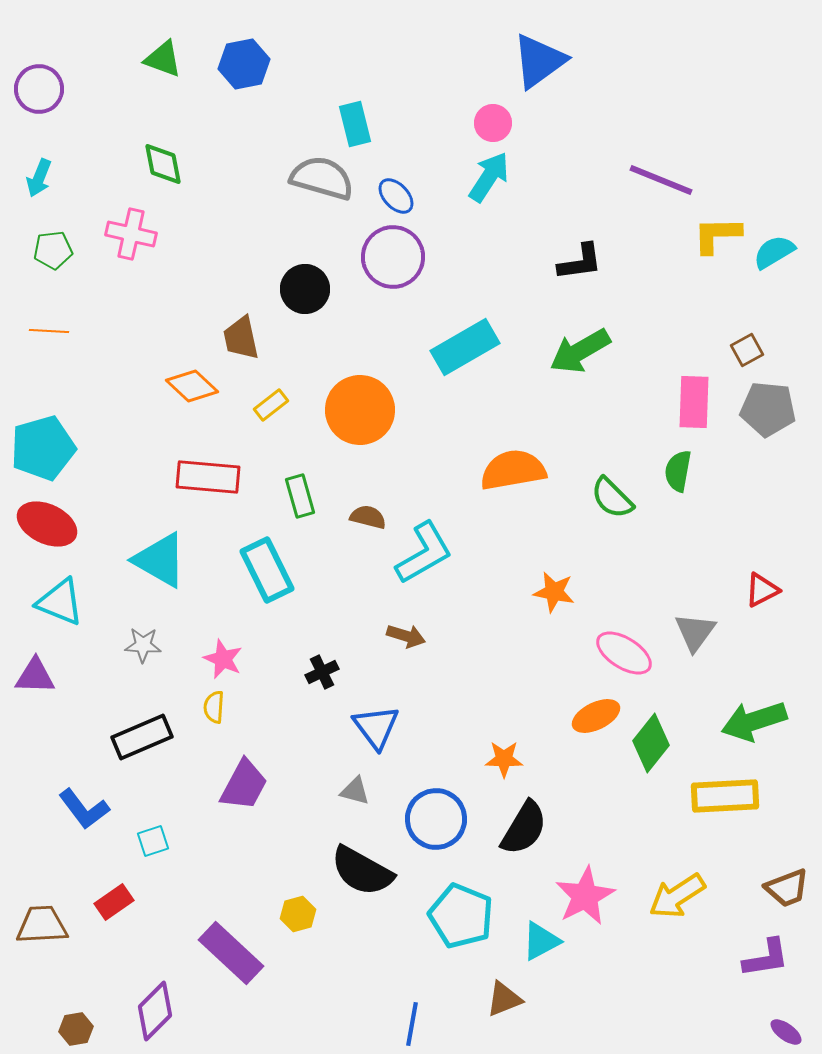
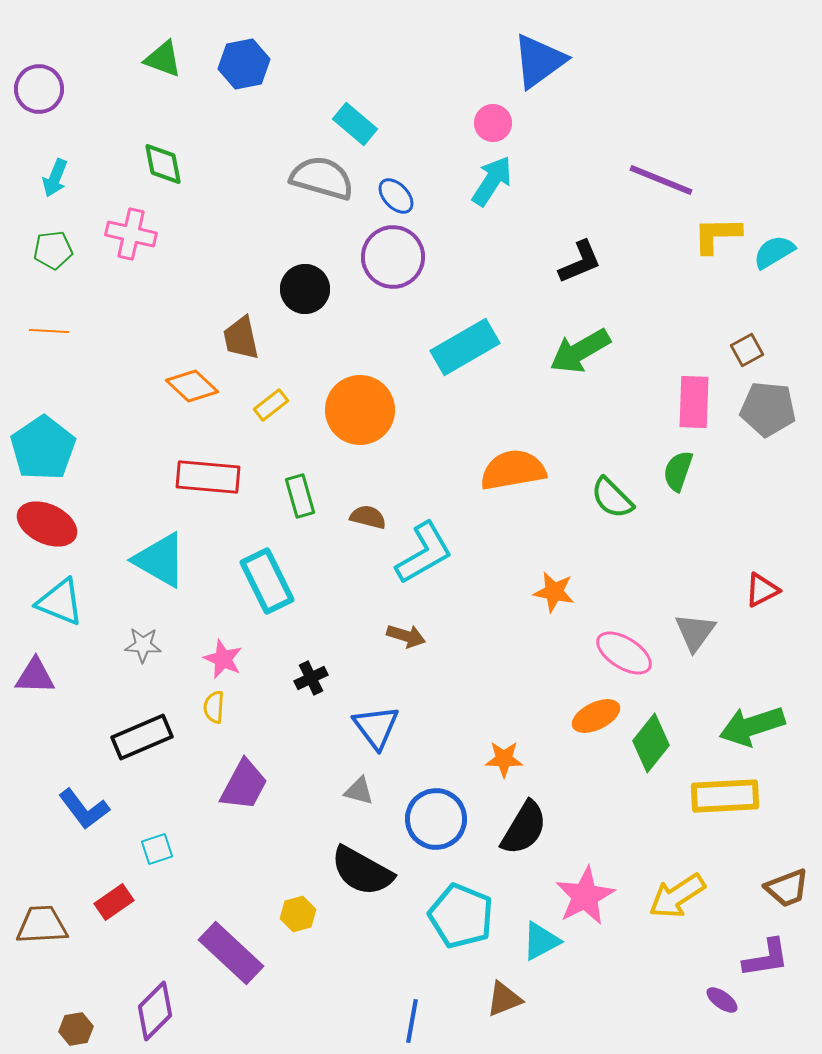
cyan rectangle at (355, 124): rotated 36 degrees counterclockwise
cyan arrow at (489, 177): moved 3 px right, 4 px down
cyan arrow at (39, 178): moved 16 px right
black L-shape at (580, 262): rotated 15 degrees counterclockwise
cyan pentagon at (43, 448): rotated 18 degrees counterclockwise
green semicircle at (678, 471): rotated 9 degrees clockwise
cyan rectangle at (267, 570): moved 11 px down
black cross at (322, 672): moved 11 px left, 6 px down
green arrow at (754, 721): moved 2 px left, 5 px down
gray triangle at (355, 791): moved 4 px right
cyan square at (153, 841): moved 4 px right, 8 px down
blue line at (412, 1024): moved 3 px up
purple ellipse at (786, 1032): moved 64 px left, 32 px up
